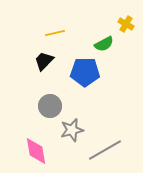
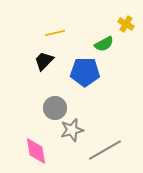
gray circle: moved 5 px right, 2 px down
